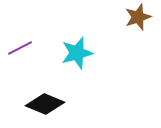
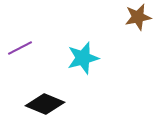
brown star: rotated 8 degrees clockwise
cyan star: moved 6 px right, 5 px down
